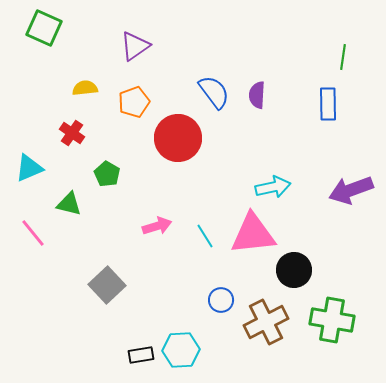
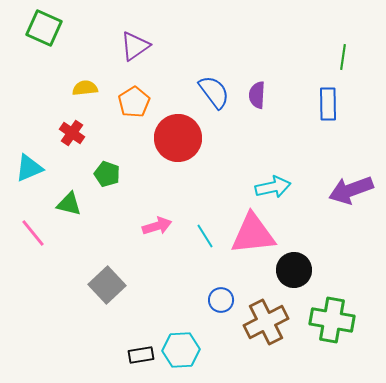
orange pentagon: rotated 12 degrees counterclockwise
green pentagon: rotated 10 degrees counterclockwise
